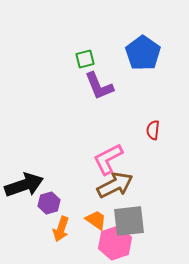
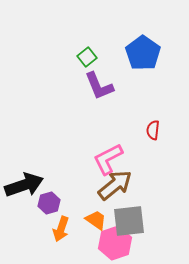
green square: moved 2 px right, 2 px up; rotated 24 degrees counterclockwise
brown arrow: rotated 12 degrees counterclockwise
